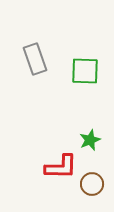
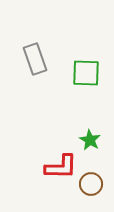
green square: moved 1 px right, 2 px down
green star: rotated 20 degrees counterclockwise
brown circle: moved 1 px left
